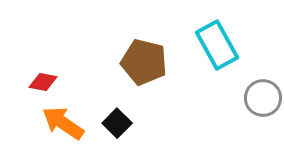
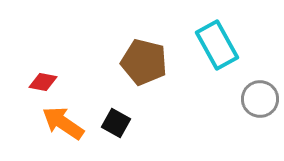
gray circle: moved 3 px left, 1 px down
black square: moved 1 px left; rotated 16 degrees counterclockwise
